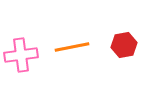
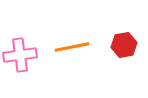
pink cross: moved 1 px left
